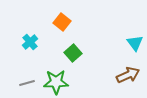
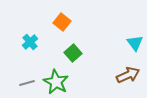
green star: rotated 30 degrees clockwise
